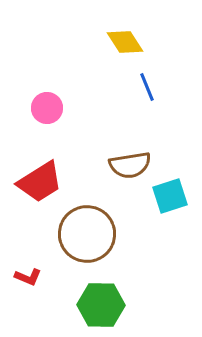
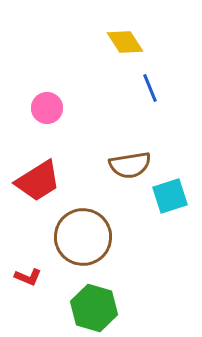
blue line: moved 3 px right, 1 px down
red trapezoid: moved 2 px left, 1 px up
brown circle: moved 4 px left, 3 px down
green hexagon: moved 7 px left, 3 px down; rotated 15 degrees clockwise
